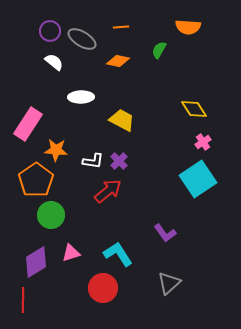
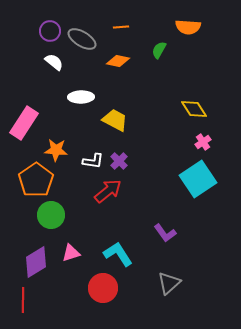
yellow trapezoid: moved 7 px left
pink rectangle: moved 4 px left, 1 px up
